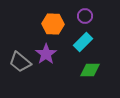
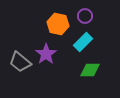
orange hexagon: moved 5 px right; rotated 10 degrees clockwise
